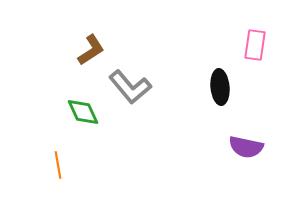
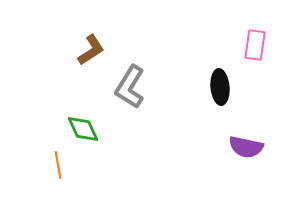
gray L-shape: rotated 72 degrees clockwise
green diamond: moved 17 px down
